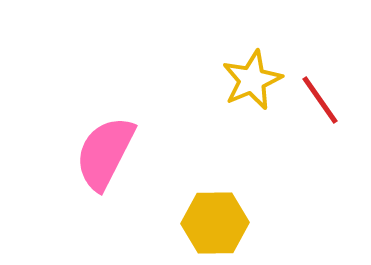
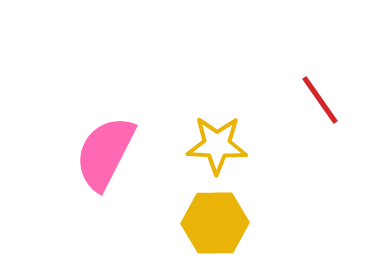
yellow star: moved 35 px left, 65 px down; rotated 26 degrees clockwise
